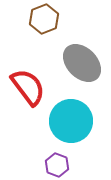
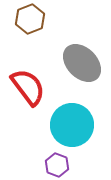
brown hexagon: moved 14 px left
cyan circle: moved 1 px right, 4 px down
